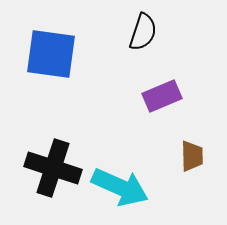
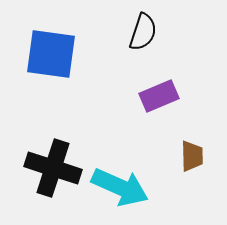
purple rectangle: moved 3 px left
